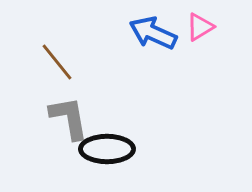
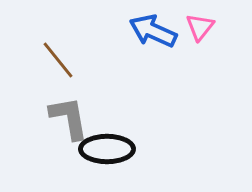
pink triangle: rotated 20 degrees counterclockwise
blue arrow: moved 2 px up
brown line: moved 1 px right, 2 px up
